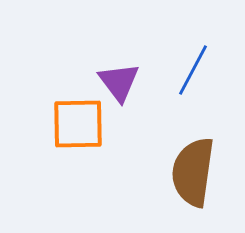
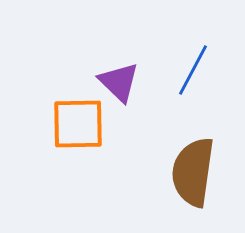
purple triangle: rotated 9 degrees counterclockwise
